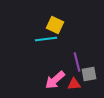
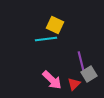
purple line: moved 4 px right, 1 px up
gray square: rotated 21 degrees counterclockwise
pink arrow: moved 3 px left; rotated 95 degrees counterclockwise
red triangle: rotated 40 degrees counterclockwise
